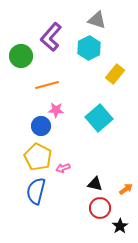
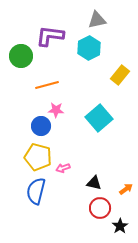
gray triangle: rotated 30 degrees counterclockwise
purple L-shape: moved 1 px left, 1 px up; rotated 56 degrees clockwise
yellow rectangle: moved 5 px right, 1 px down
yellow pentagon: rotated 12 degrees counterclockwise
black triangle: moved 1 px left, 1 px up
